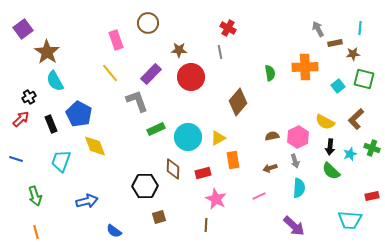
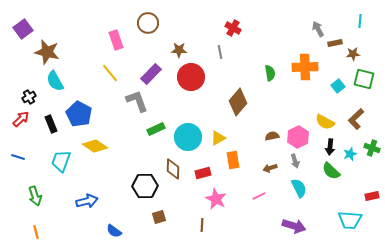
red cross at (228, 28): moved 5 px right
cyan line at (360, 28): moved 7 px up
brown star at (47, 52): rotated 20 degrees counterclockwise
yellow diamond at (95, 146): rotated 35 degrees counterclockwise
blue line at (16, 159): moved 2 px right, 2 px up
cyan semicircle at (299, 188): rotated 30 degrees counterclockwise
brown line at (206, 225): moved 4 px left
purple arrow at (294, 226): rotated 25 degrees counterclockwise
